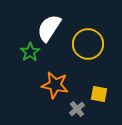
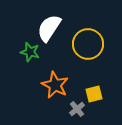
green star: rotated 24 degrees counterclockwise
orange star: rotated 16 degrees clockwise
yellow square: moved 5 px left; rotated 24 degrees counterclockwise
